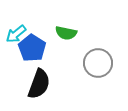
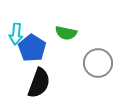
cyan arrow: rotated 45 degrees counterclockwise
black semicircle: moved 1 px up
